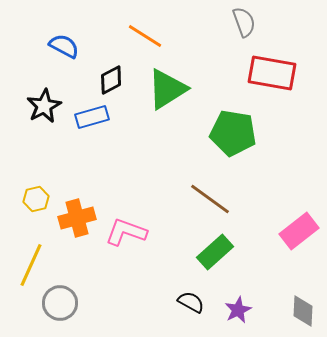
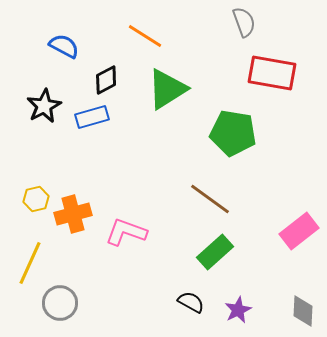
black diamond: moved 5 px left
orange cross: moved 4 px left, 4 px up
yellow line: moved 1 px left, 2 px up
